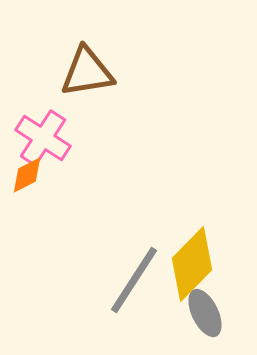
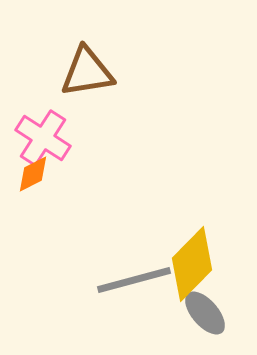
orange diamond: moved 6 px right, 1 px up
gray line: rotated 42 degrees clockwise
gray ellipse: rotated 15 degrees counterclockwise
